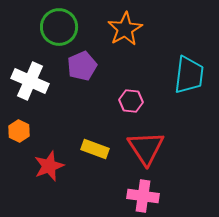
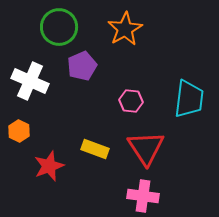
cyan trapezoid: moved 24 px down
